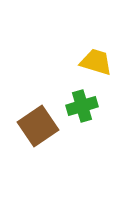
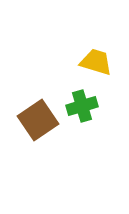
brown square: moved 6 px up
